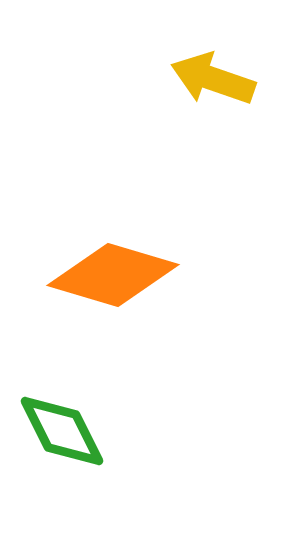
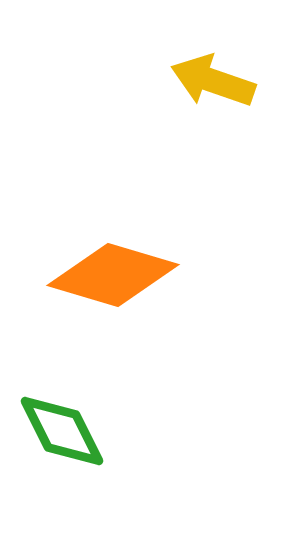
yellow arrow: moved 2 px down
